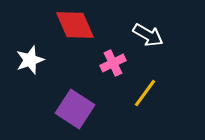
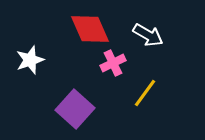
red diamond: moved 15 px right, 4 px down
purple square: rotated 9 degrees clockwise
